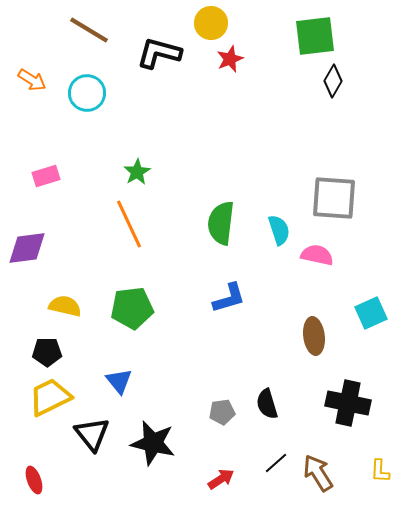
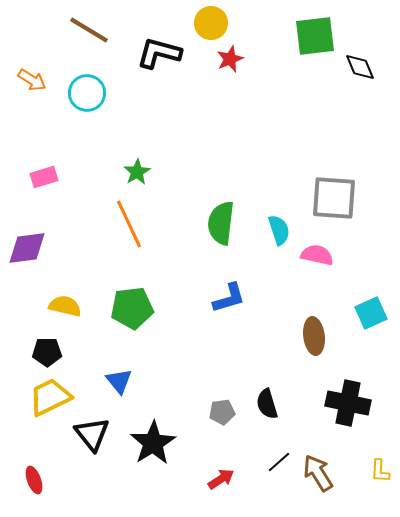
black diamond: moved 27 px right, 14 px up; rotated 52 degrees counterclockwise
pink rectangle: moved 2 px left, 1 px down
black star: rotated 27 degrees clockwise
black line: moved 3 px right, 1 px up
